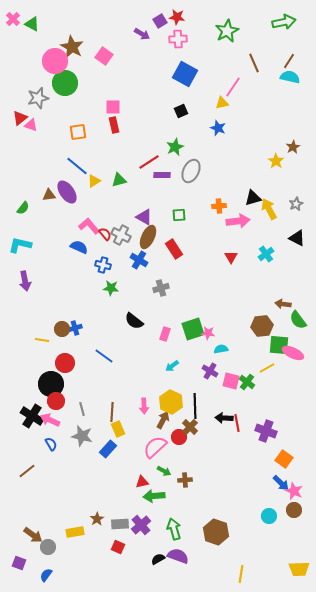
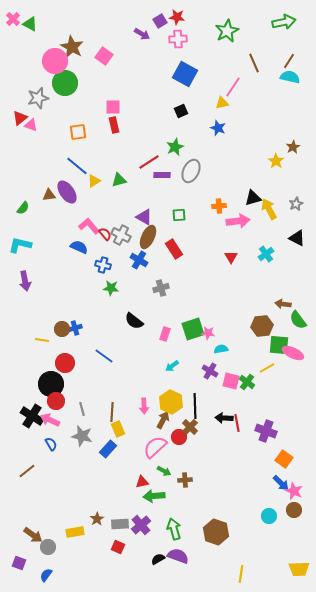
green triangle at (32, 24): moved 2 px left
